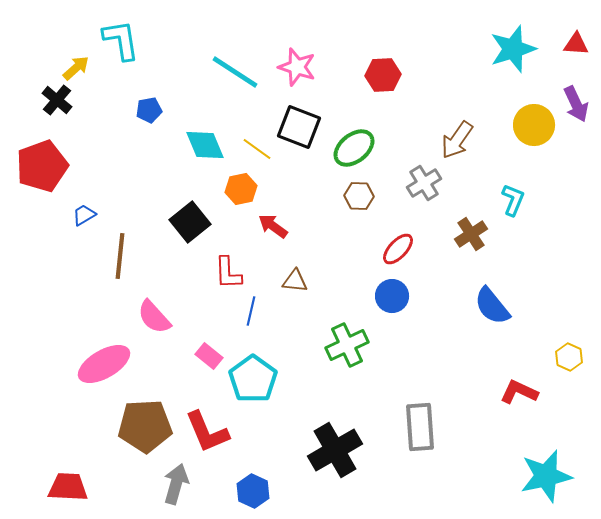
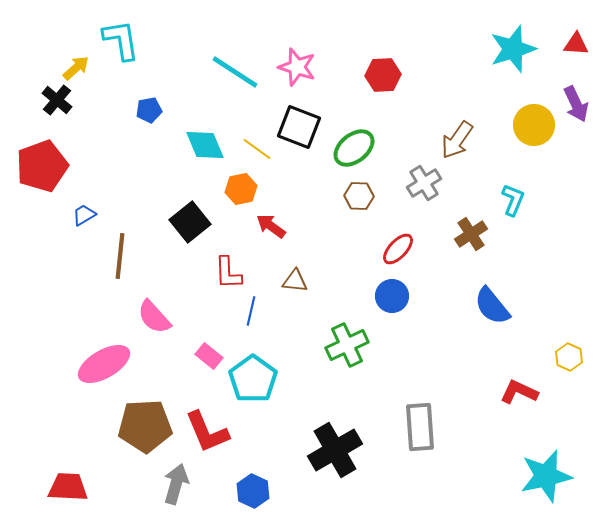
red arrow at (273, 226): moved 2 px left
